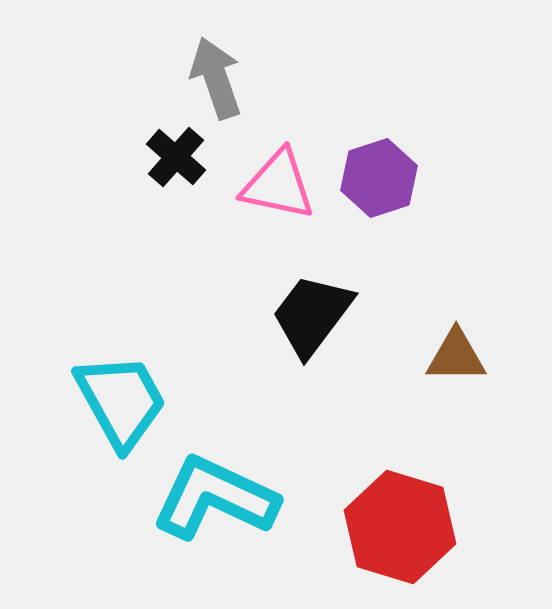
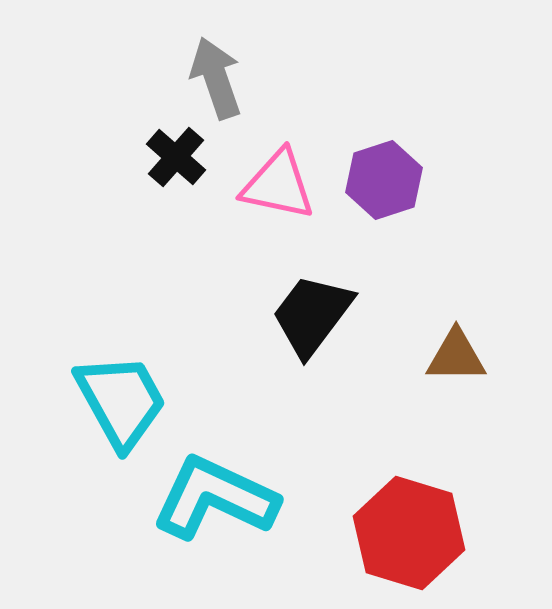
purple hexagon: moved 5 px right, 2 px down
red hexagon: moved 9 px right, 6 px down
